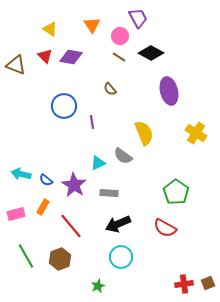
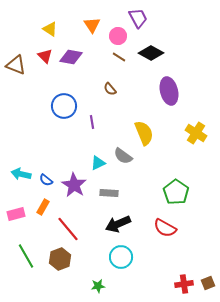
pink circle: moved 2 px left
red line: moved 3 px left, 3 px down
green star: rotated 16 degrees clockwise
